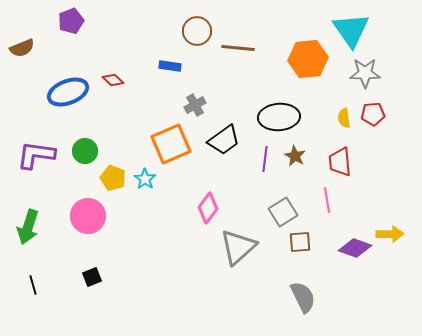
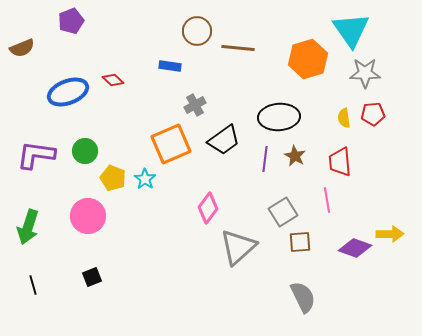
orange hexagon: rotated 12 degrees counterclockwise
